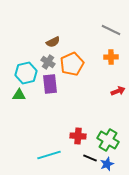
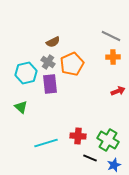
gray line: moved 6 px down
orange cross: moved 2 px right
green triangle: moved 2 px right, 12 px down; rotated 40 degrees clockwise
cyan line: moved 3 px left, 12 px up
blue star: moved 7 px right, 1 px down
